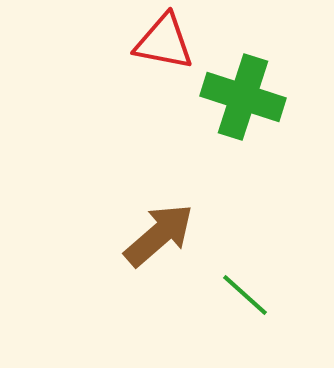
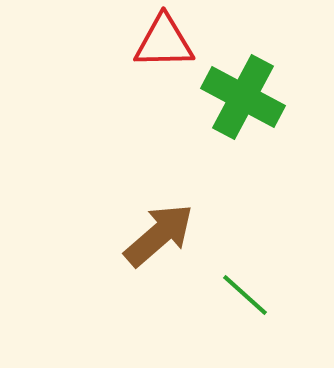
red triangle: rotated 12 degrees counterclockwise
green cross: rotated 10 degrees clockwise
